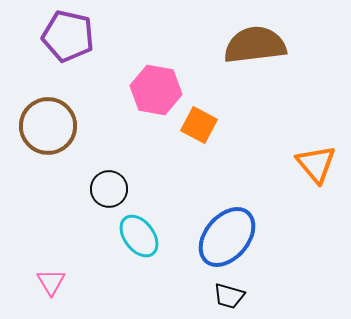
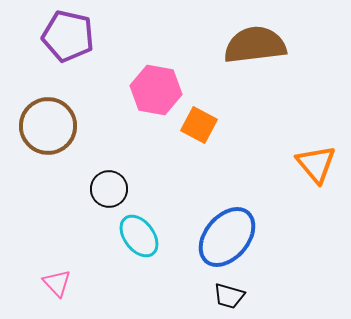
pink triangle: moved 6 px right, 1 px down; rotated 12 degrees counterclockwise
